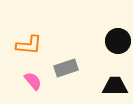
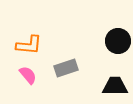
pink semicircle: moved 5 px left, 6 px up
